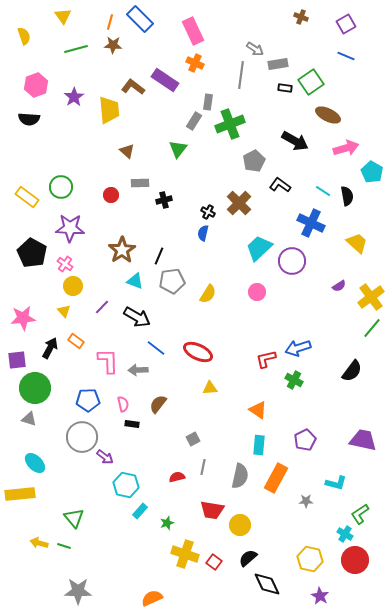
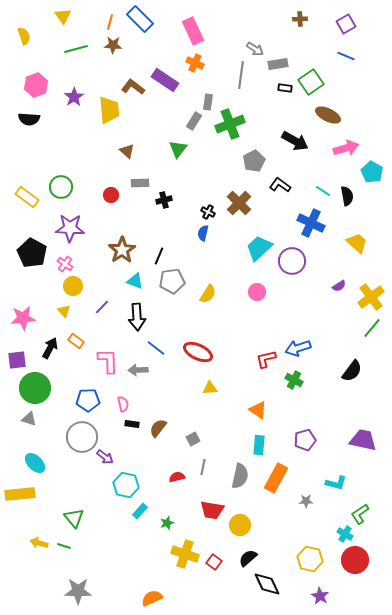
brown cross at (301, 17): moved 1 px left, 2 px down; rotated 24 degrees counterclockwise
black arrow at (137, 317): rotated 56 degrees clockwise
brown semicircle at (158, 404): moved 24 px down
purple pentagon at (305, 440): rotated 10 degrees clockwise
